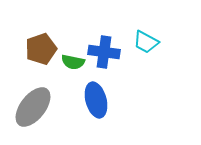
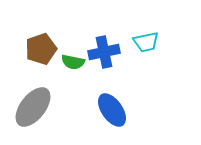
cyan trapezoid: rotated 40 degrees counterclockwise
blue cross: rotated 20 degrees counterclockwise
blue ellipse: moved 16 px right, 10 px down; rotated 20 degrees counterclockwise
